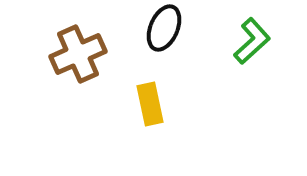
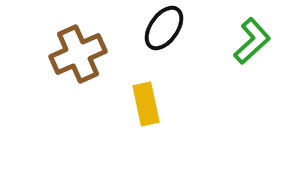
black ellipse: rotated 12 degrees clockwise
yellow rectangle: moved 4 px left
